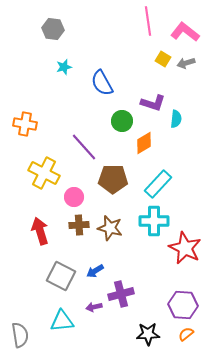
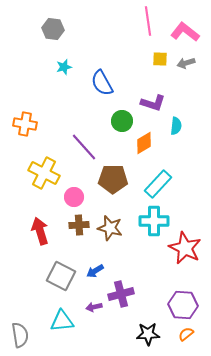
yellow square: moved 3 px left; rotated 28 degrees counterclockwise
cyan semicircle: moved 7 px down
